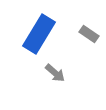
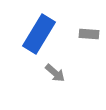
gray rectangle: rotated 30 degrees counterclockwise
